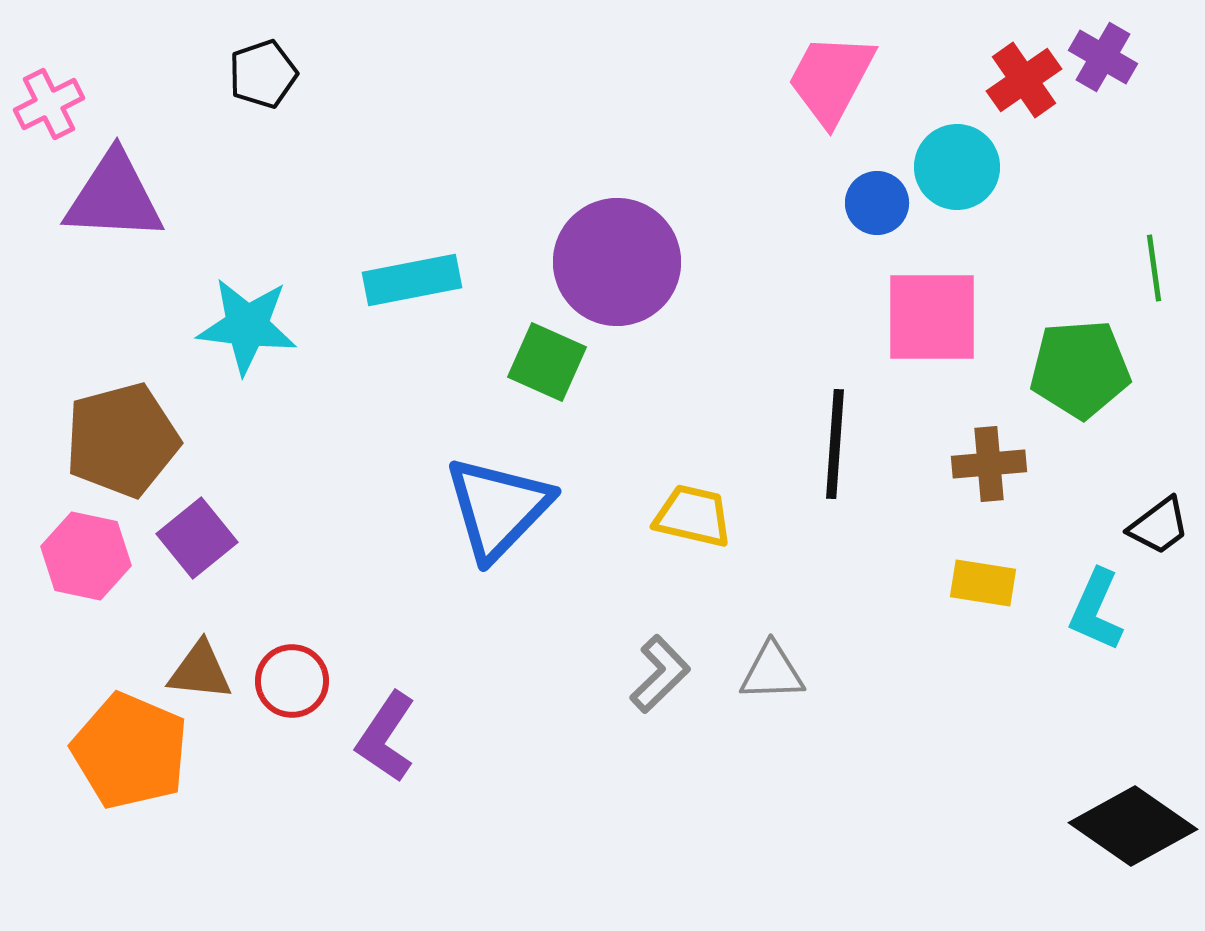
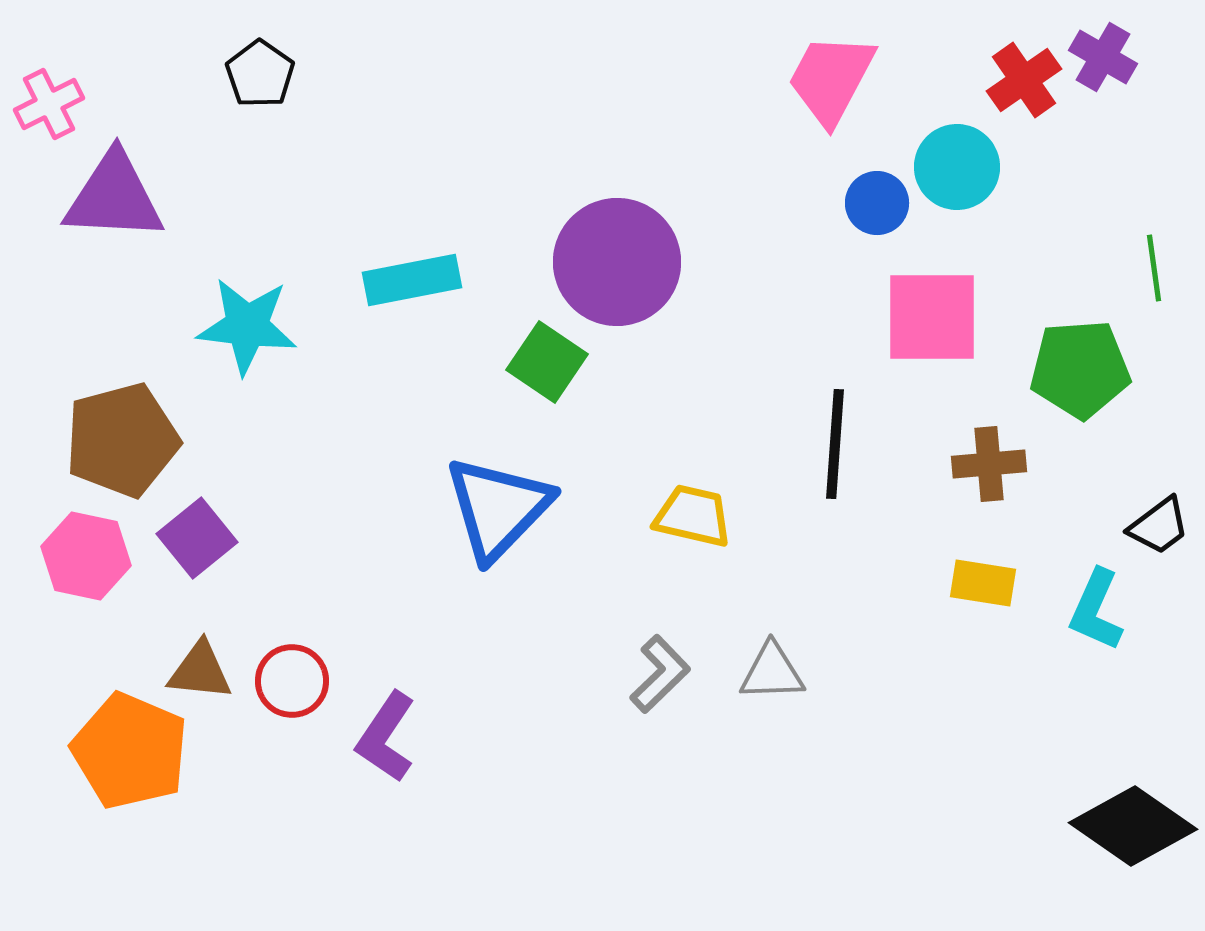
black pentagon: moved 3 px left; rotated 18 degrees counterclockwise
green square: rotated 10 degrees clockwise
